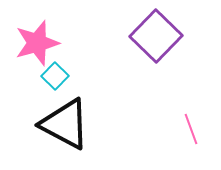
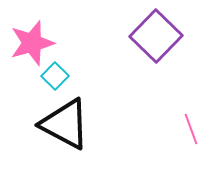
pink star: moved 5 px left
